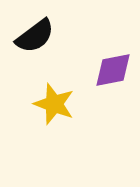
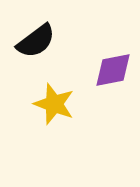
black semicircle: moved 1 px right, 5 px down
